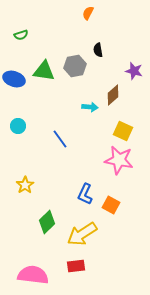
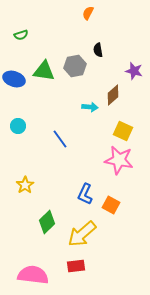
yellow arrow: rotated 8 degrees counterclockwise
